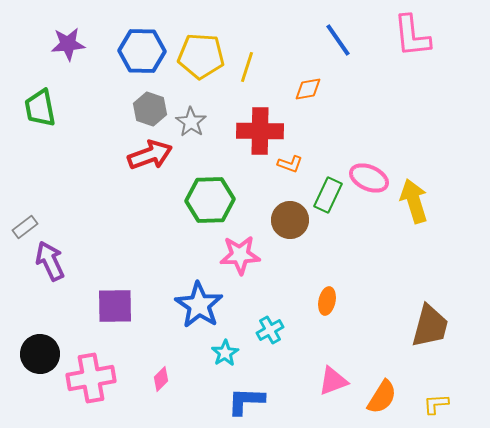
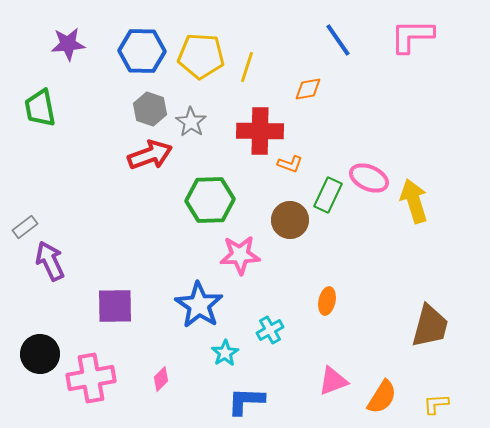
pink L-shape: rotated 96 degrees clockwise
